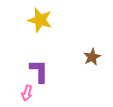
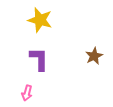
brown star: moved 2 px right, 1 px up
purple L-shape: moved 12 px up
